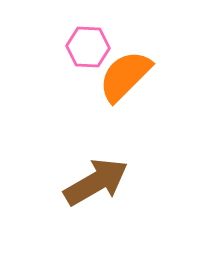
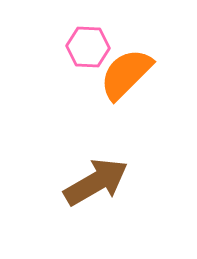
orange semicircle: moved 1 px right, 2 px up
